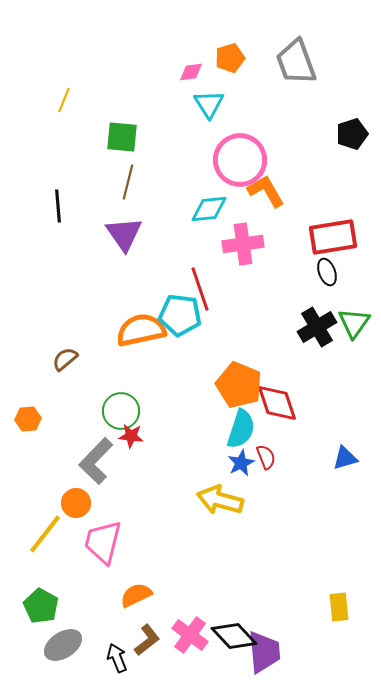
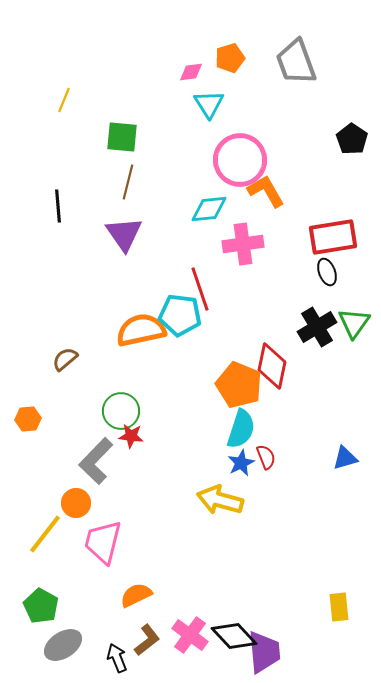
black pentagon at (352, 134): moved 5 px down; rotated 20 degrees counterclockwise
red diamond at (277, 403): moved 5 px left, 37 px up; rotated 30 degrees clockwise
